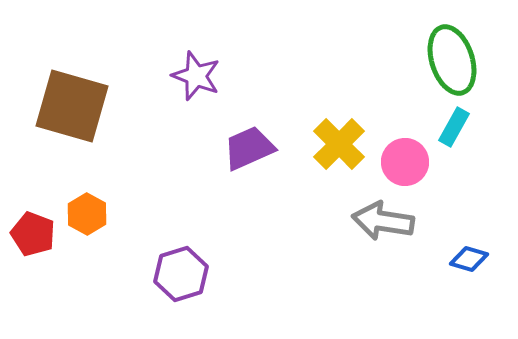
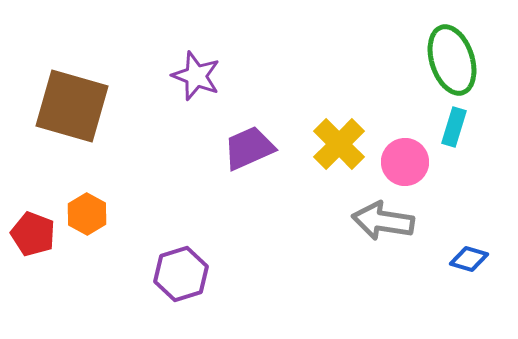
cyan rectangle: rotated 12 degrees counterclockwise
